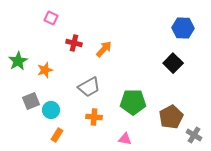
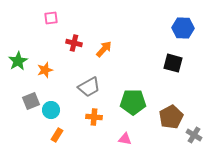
pink square: rotated 32 degrees counterclockwise
black square: rotated 30 degrees counterclockwise
